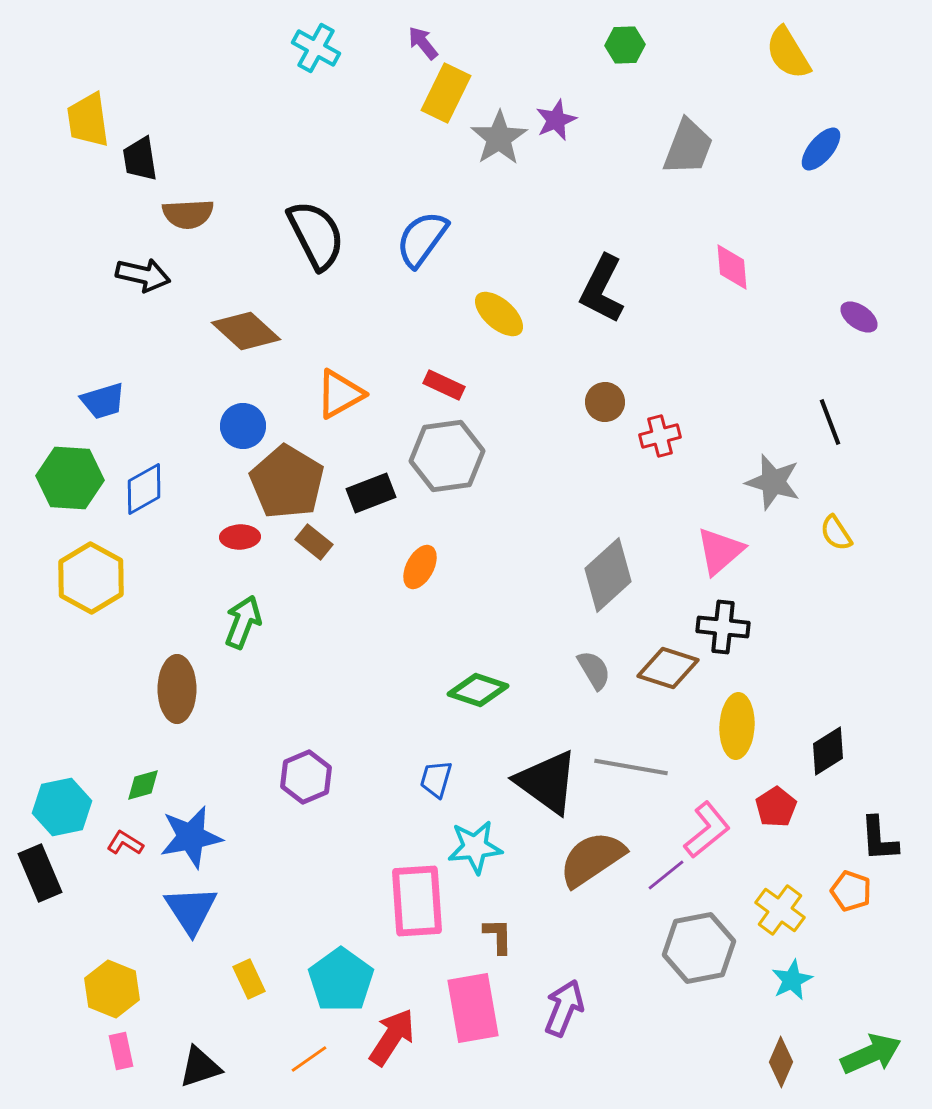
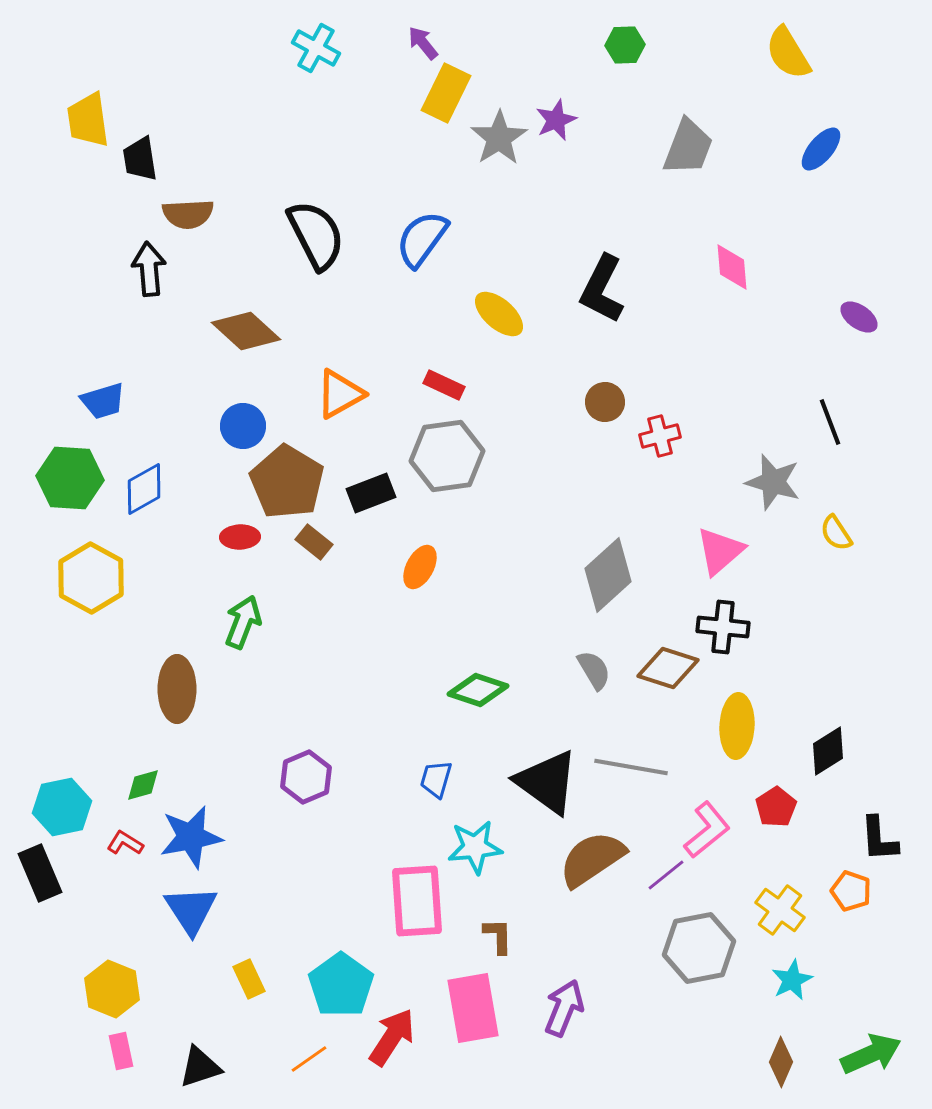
black arrow at (143, 275): moved 6 px right, 6 px up; rotated 108 degrees counterclockwise
cyan pentagon at (341, 980): moved 5 px down
